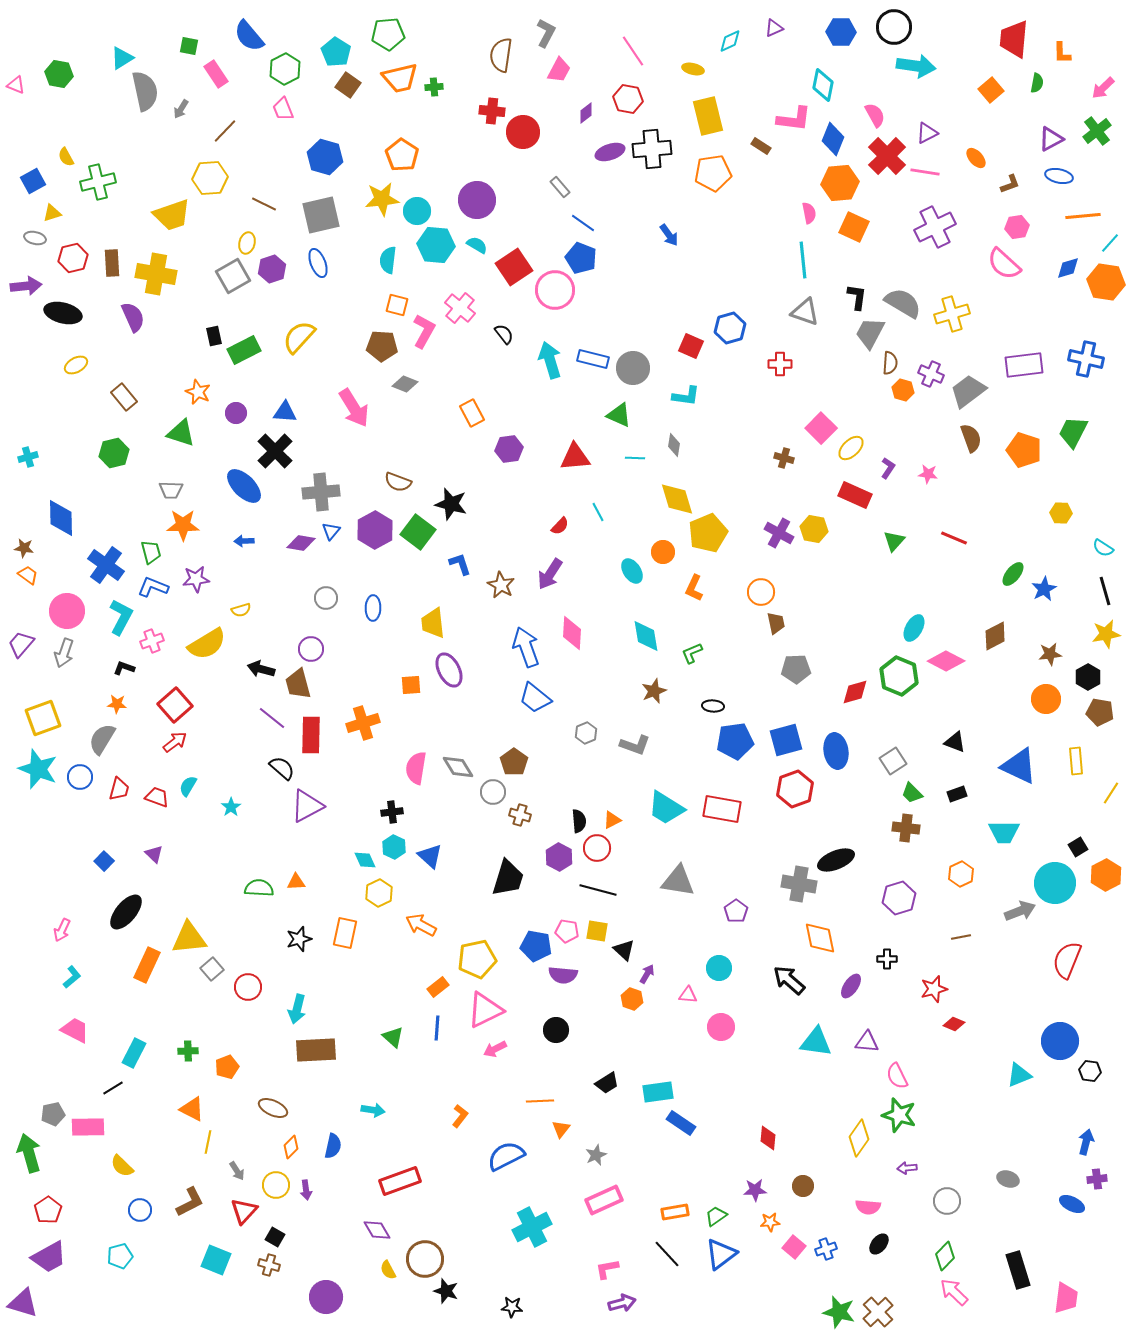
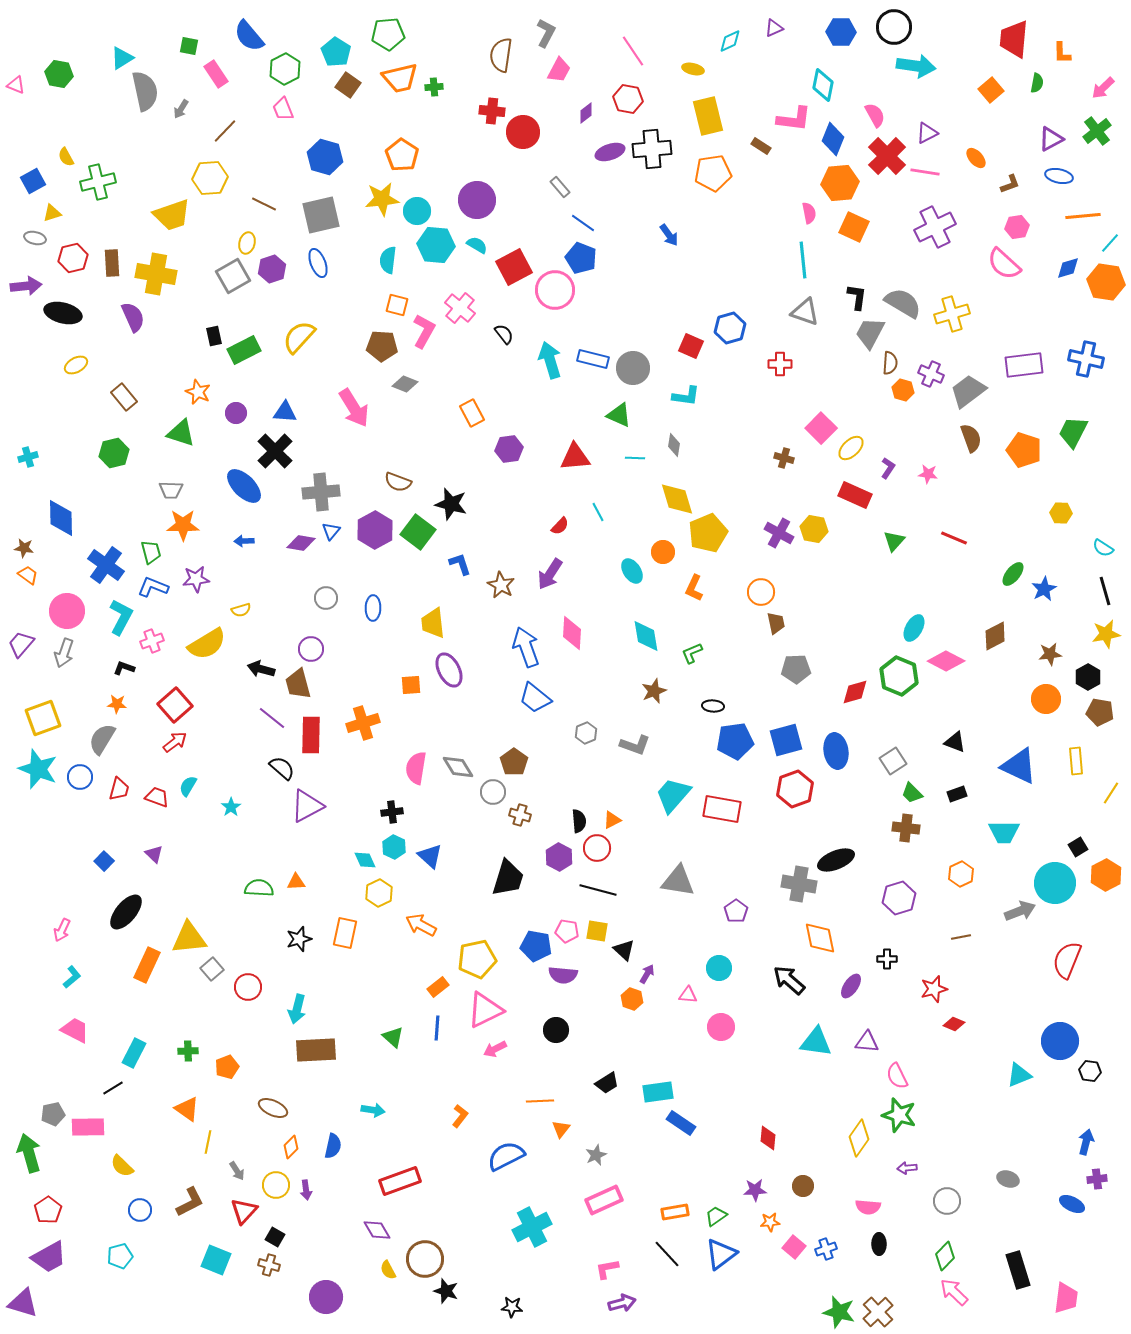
red square at (514, 267): rotated 6 degrees clockwise
cyan trapezoid at (666, 808): moved 7 px right, 13 px up; rotated 99 degrees clockwise
orange triangle at (192, 1109): moved 5 px left; rotated 8 degrees clockwise
black ellipse at (879, 1244): rotated 40 degrees counterclockwise
